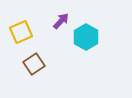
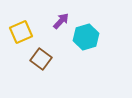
cyan hexagon: rotated 15 degrees clockwise
brown square: moved 7 px right, 5 px up; rotated 20 degrees counterclockwise
